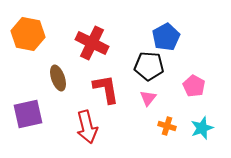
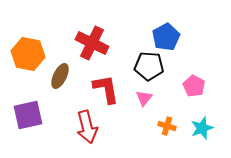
orange hexagon: moved 20 px down
brown ellipse: moved 2 px right, 2 px up; rotated 45 degrees clockwise
pink triangle: moved 4 px left
purple square: moved 1 px down
